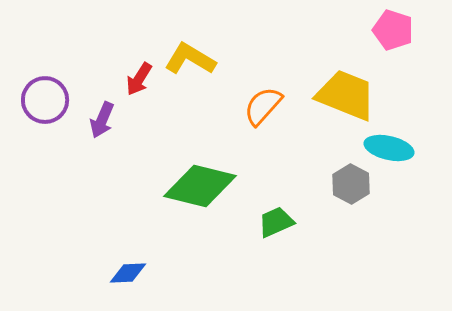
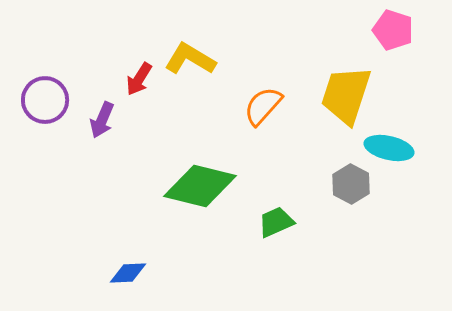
yellow trapezoid: rotated 94 degrees counterclockwise
